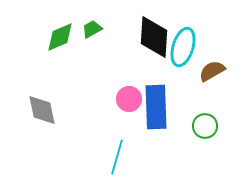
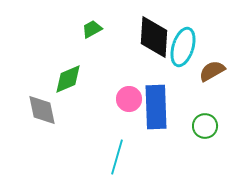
green diamond: moved 8 px right, 42 px down
